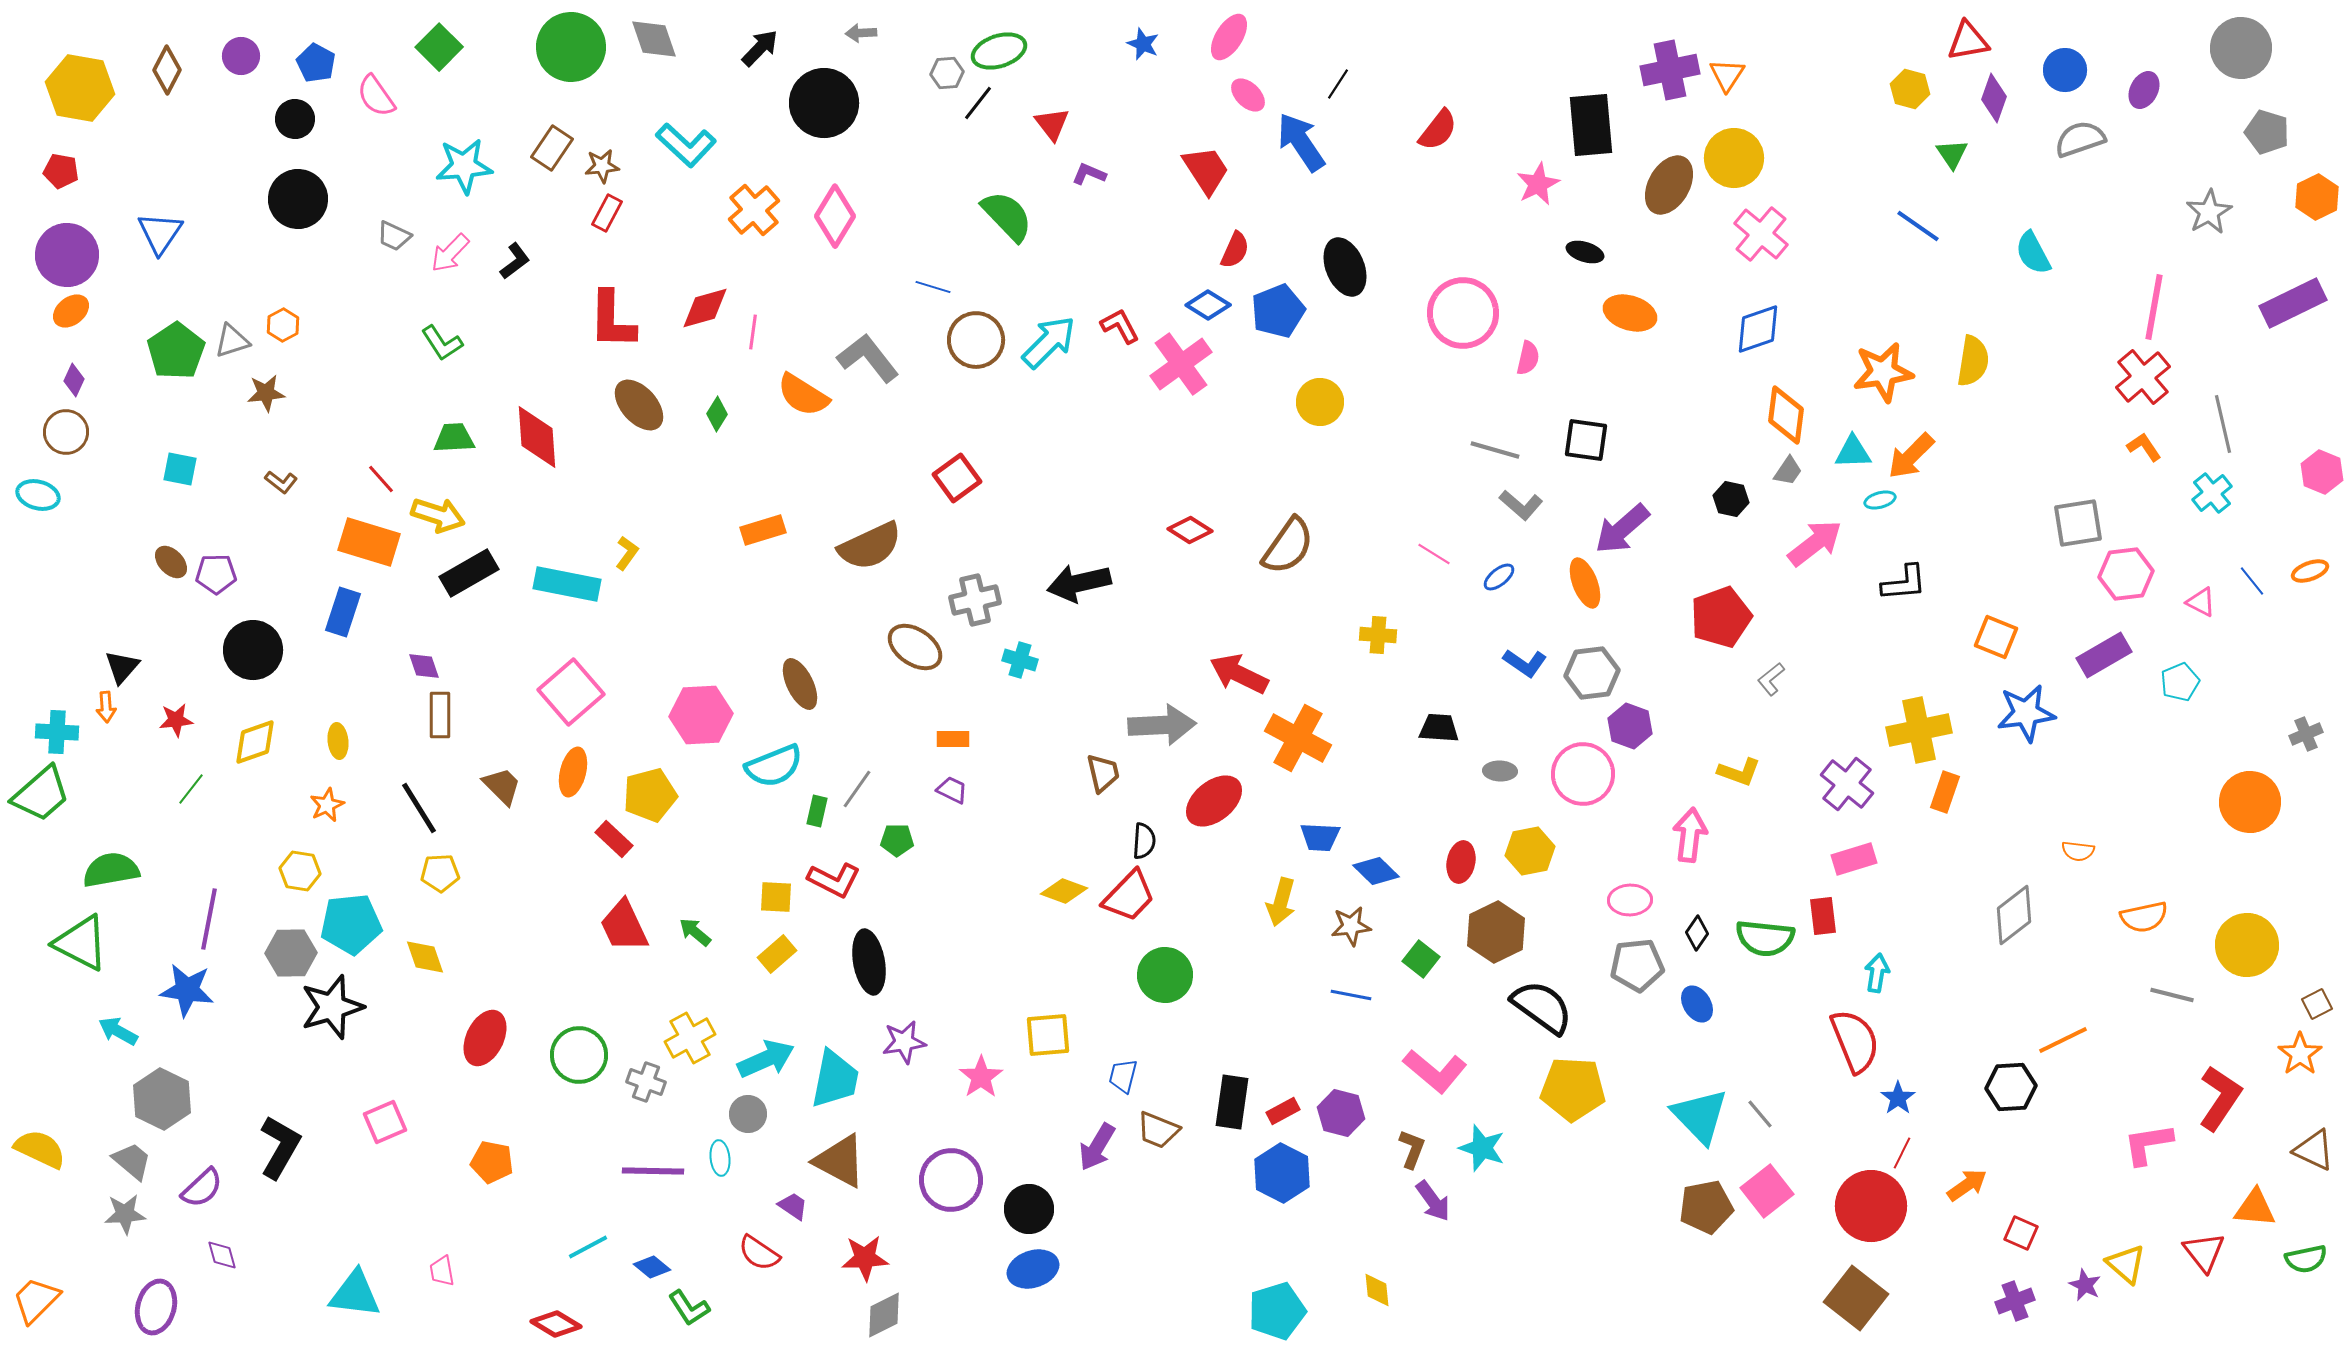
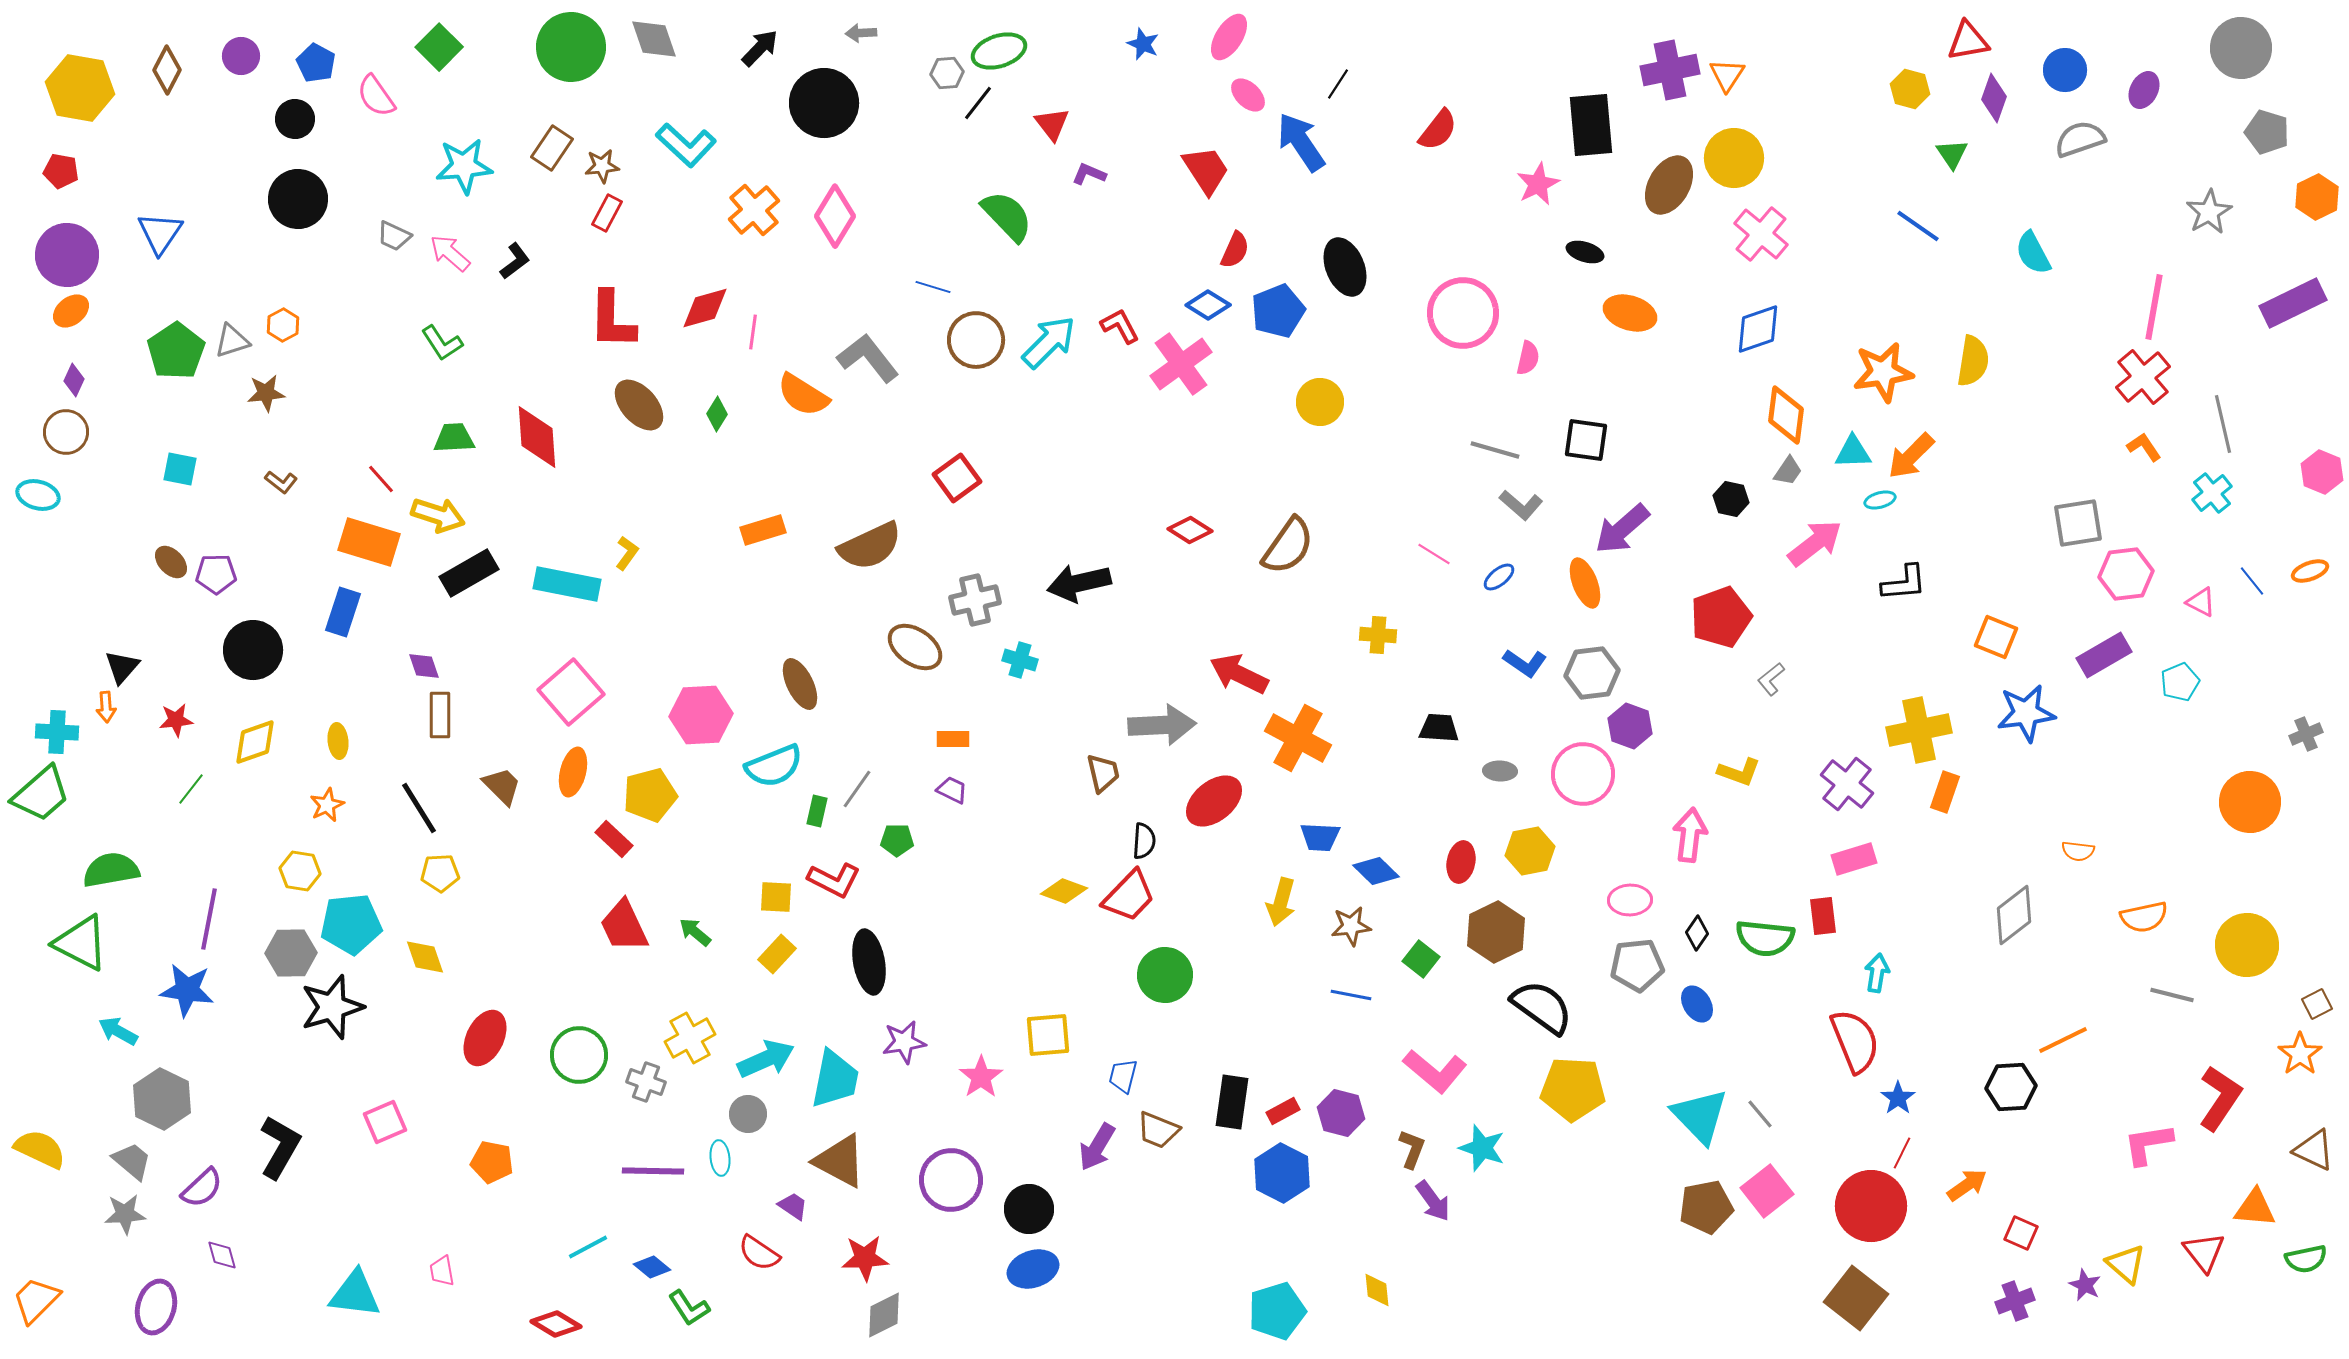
pink arrow at (450, 253): rotated 87 degrees clockwise
yellow rectangle at (777, 954): rotated 6 degrees counterclockwise
